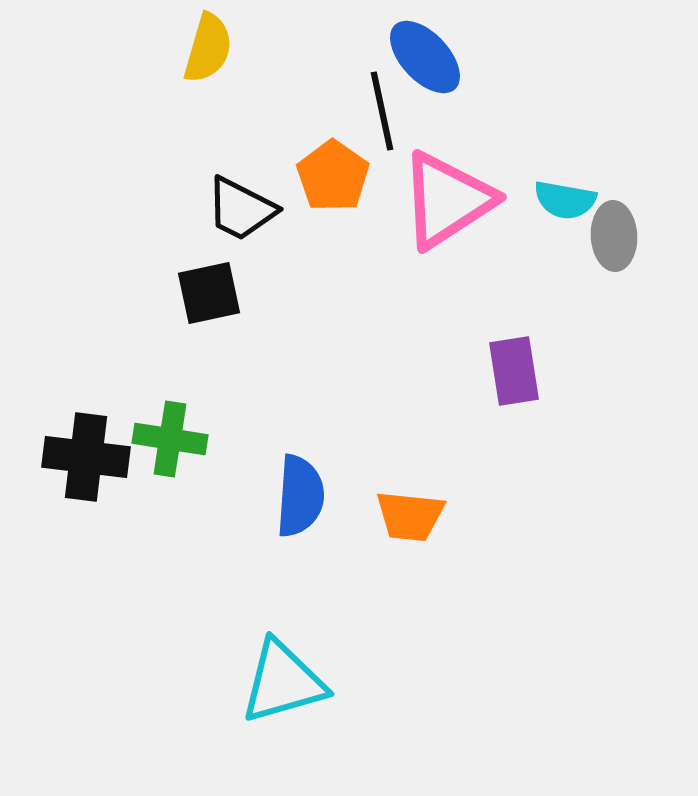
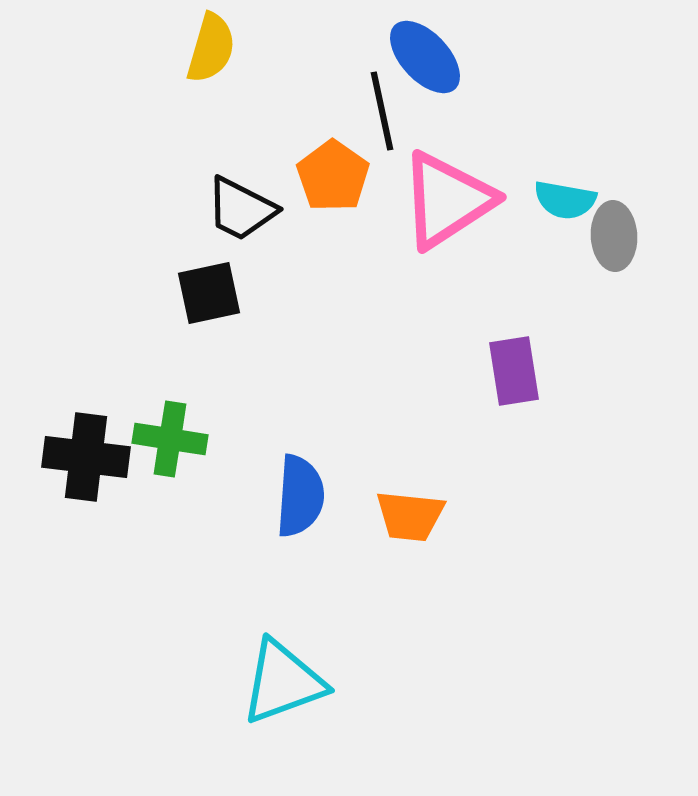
yellow semicircle: moved 3 px right
cyan triangle: rotated 4 degrees counterclockwise
